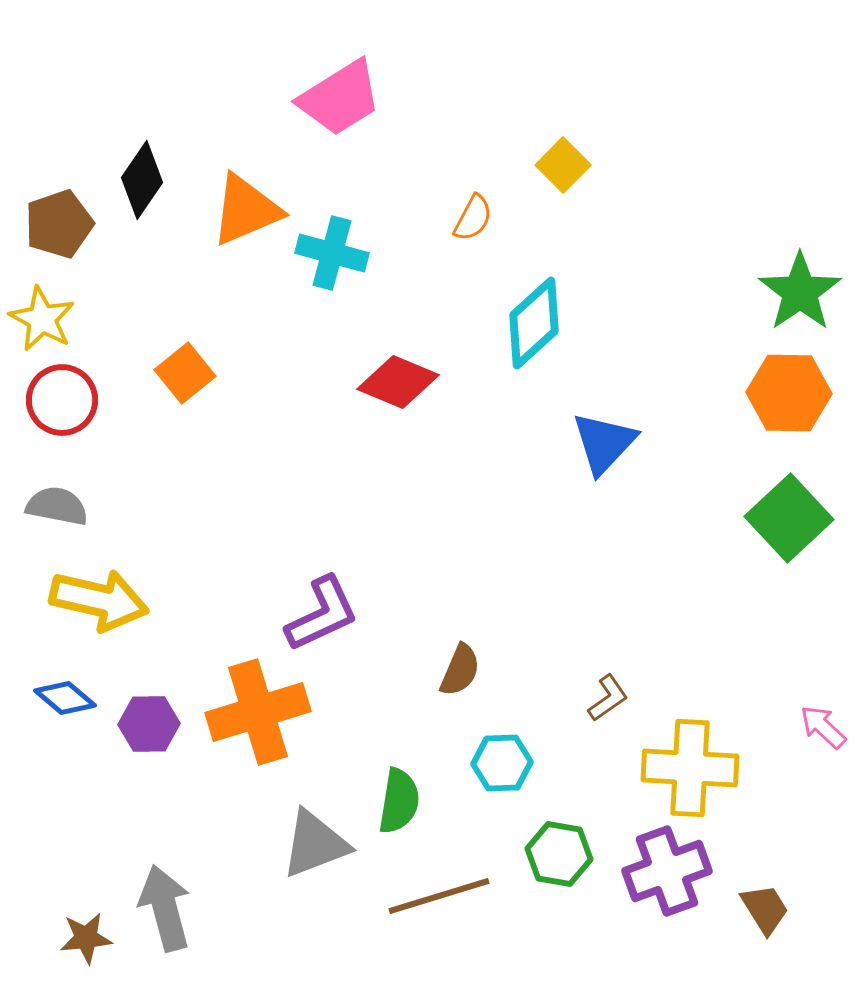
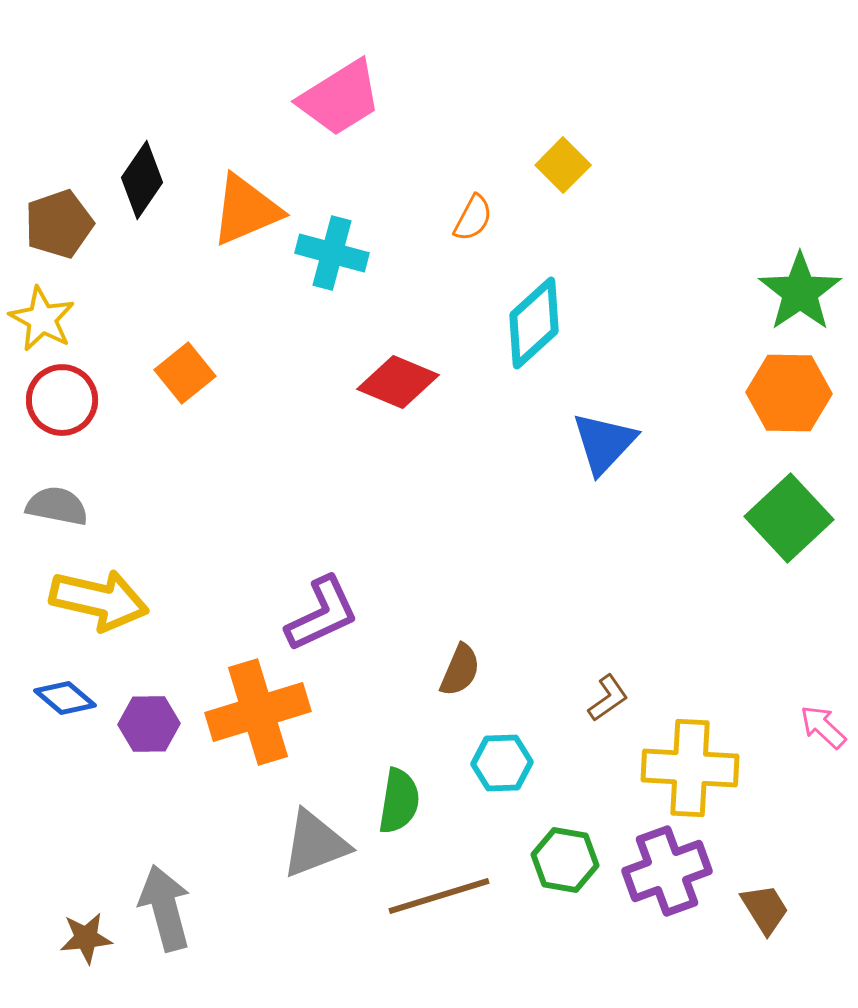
green hexagon: moved 6 px right, 6 px down
